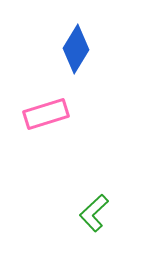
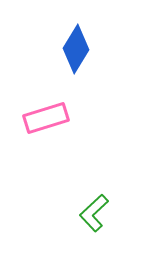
pink rectangle: moved 4 px down
